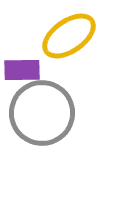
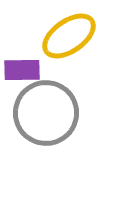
gray circle: moved 4 px right
